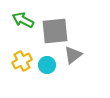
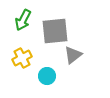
green arrow: rotated 90 degrees counterclockwise
yellow cross: moved 3 px up
cyan circle: moved 11 px down
